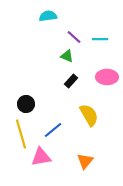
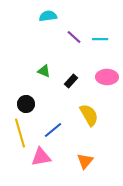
green triangle: moved 23 px left, 15 px down
yellow line: moved 1 px left, 1 px up
